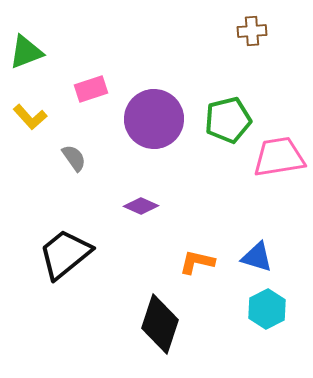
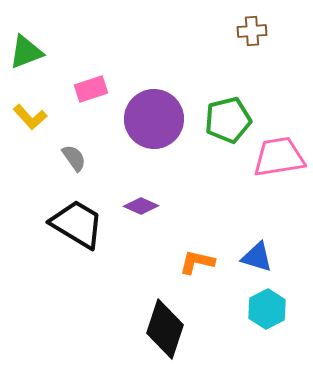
black trapezoid: moved 12 px right, 30 px up; rotated 70 degrees clockwise
black diamond: moved 5 px right, 5 px down
